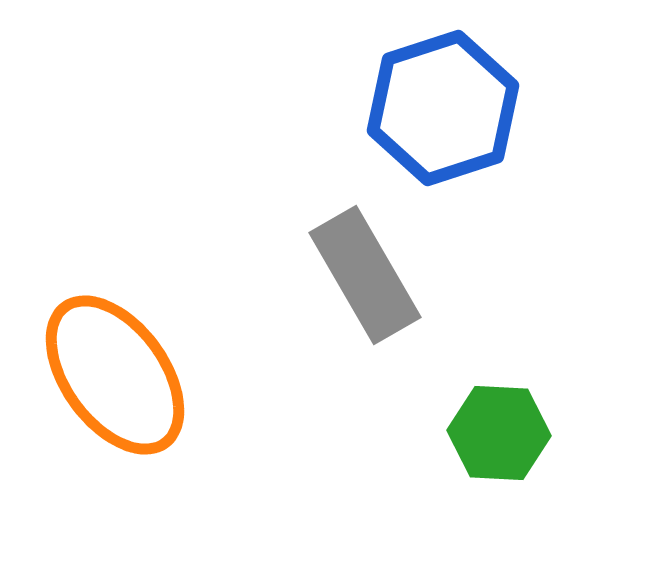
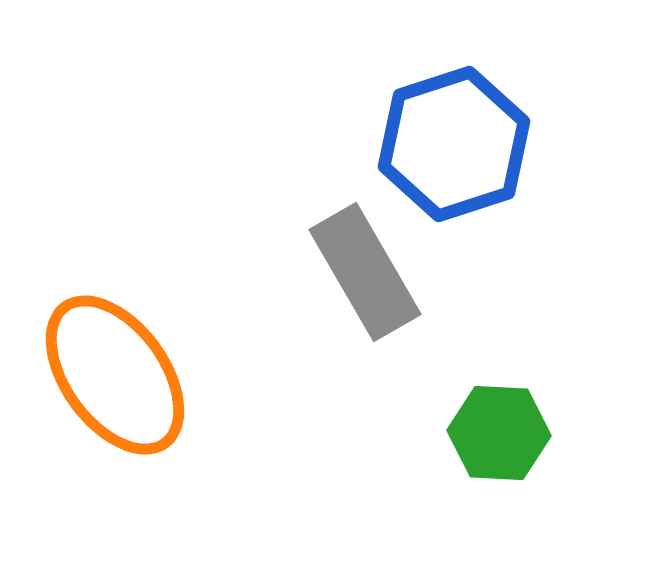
blue hexagon: moved 11 px right, 36 px down
gray rectangle: moved 3 px up
